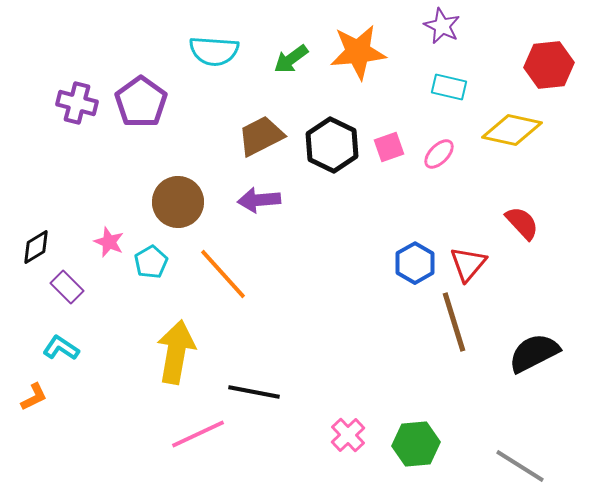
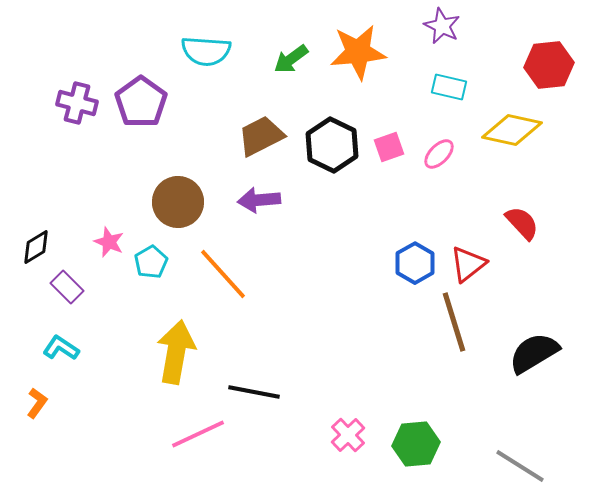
cyan semicircle: moved 8 px left
red triangle: rotated 12 degrees clockwise
black semicircle: rotated 4 degrees counterclockwise
orange L-shape: moved 3 px right, 6 px down; rotated 28 degrees counterclockwise
